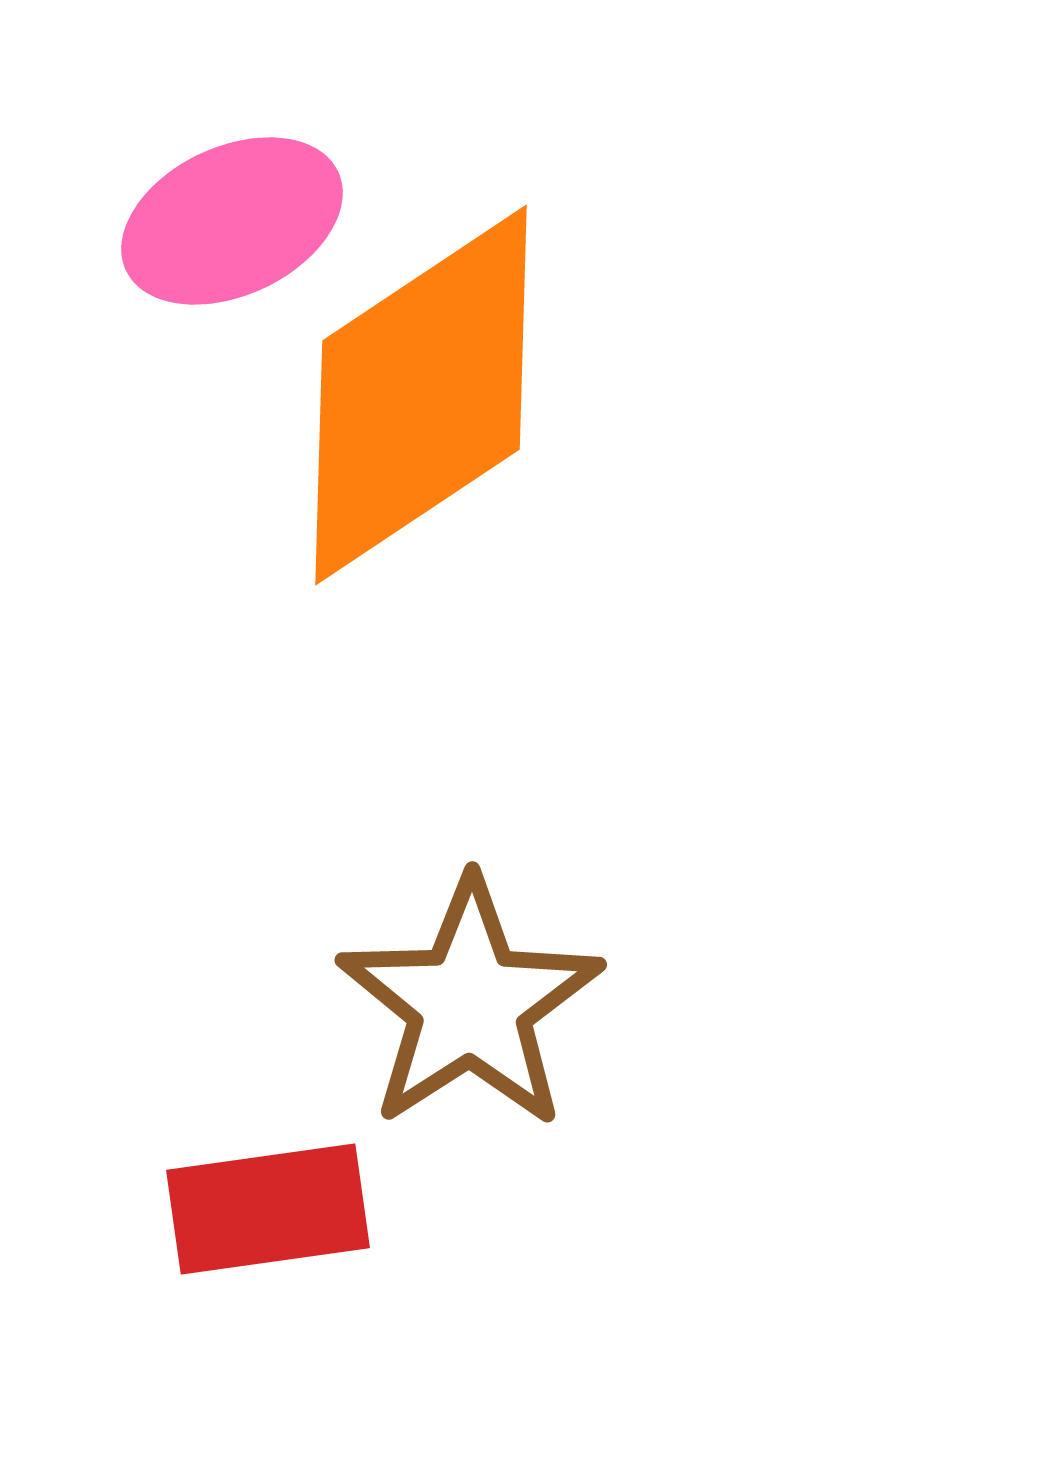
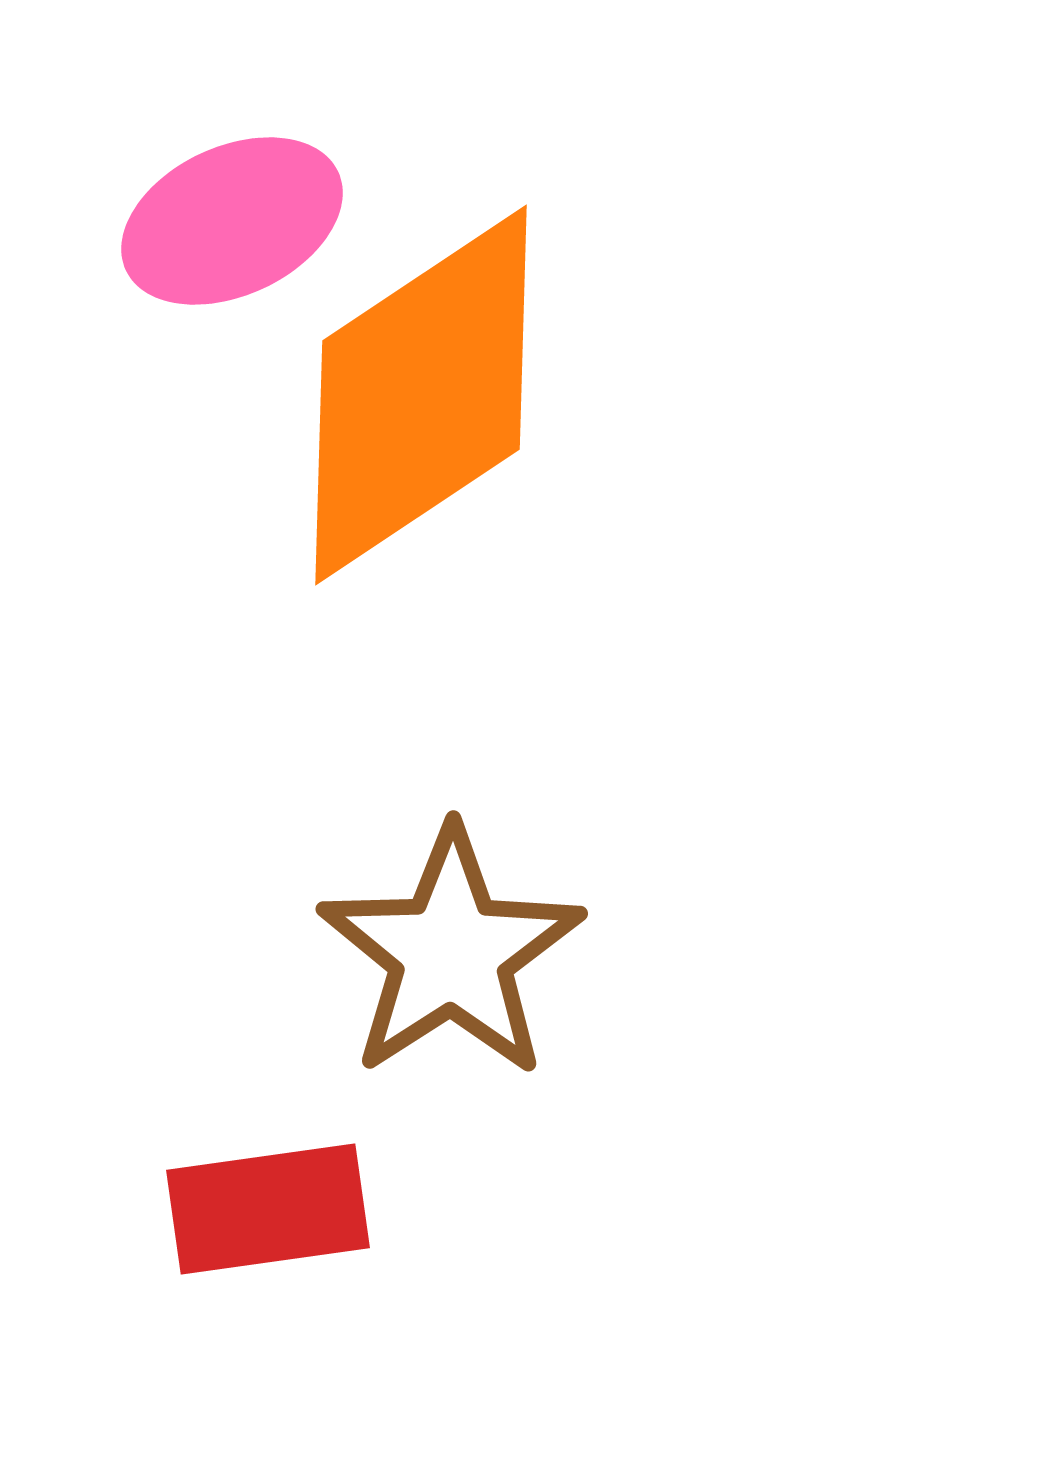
brown star: moved 19 px left, 51 px up
